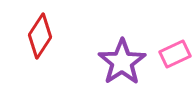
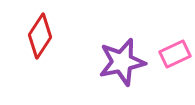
purple star: rotated 21 degrees clockwise
